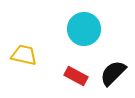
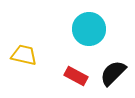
cyan circle: moved 5 px right
